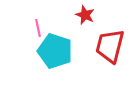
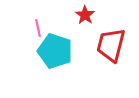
red star: rotated 12 degrees clockwise
red trapezoid: moved 1 px right, 1 px up
